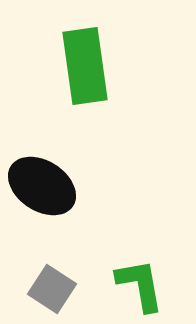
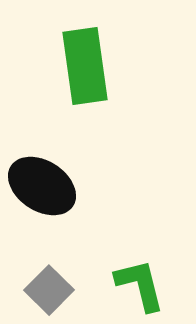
green L-shape: rotated 4 degrees counterclockwise
gray square: moved 3 px left, 1 px down; rotated 12 degrees clockwise
